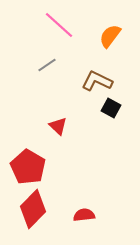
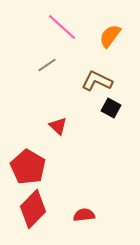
pink line: moved 3 px right, 2 px down
